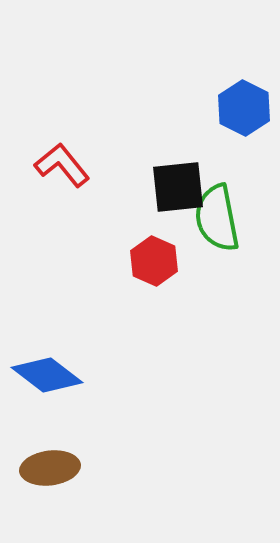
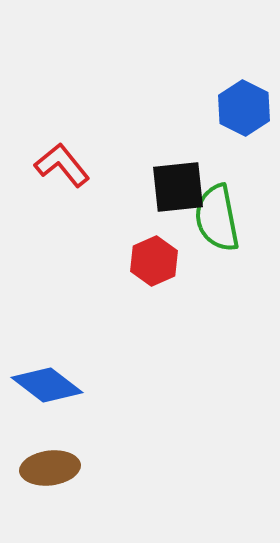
red hexagon: rotated 12 degrees clockwise
blue diamond: moved 10 px down
